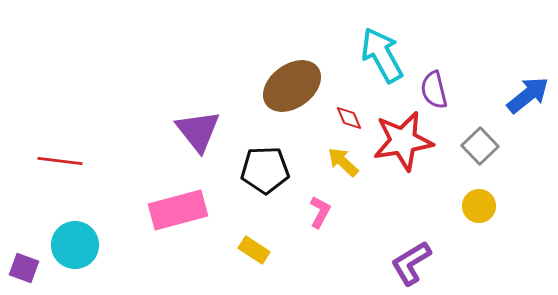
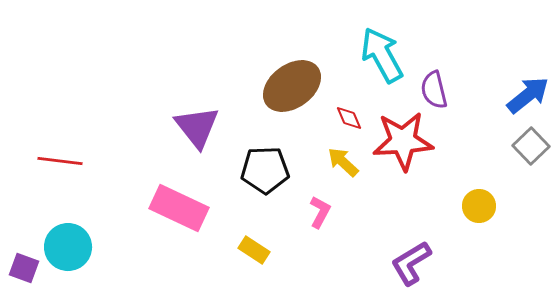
purple triangle: moved 1 px left, 4 px up
red star: rotated 6 degrees clockwise
gray square: moved 51 px right
pink rectangle: moved 1 px right, 2 px up; rotated 40 degrees clockwise
cyan circle: moved 7 px left, 2 px down
